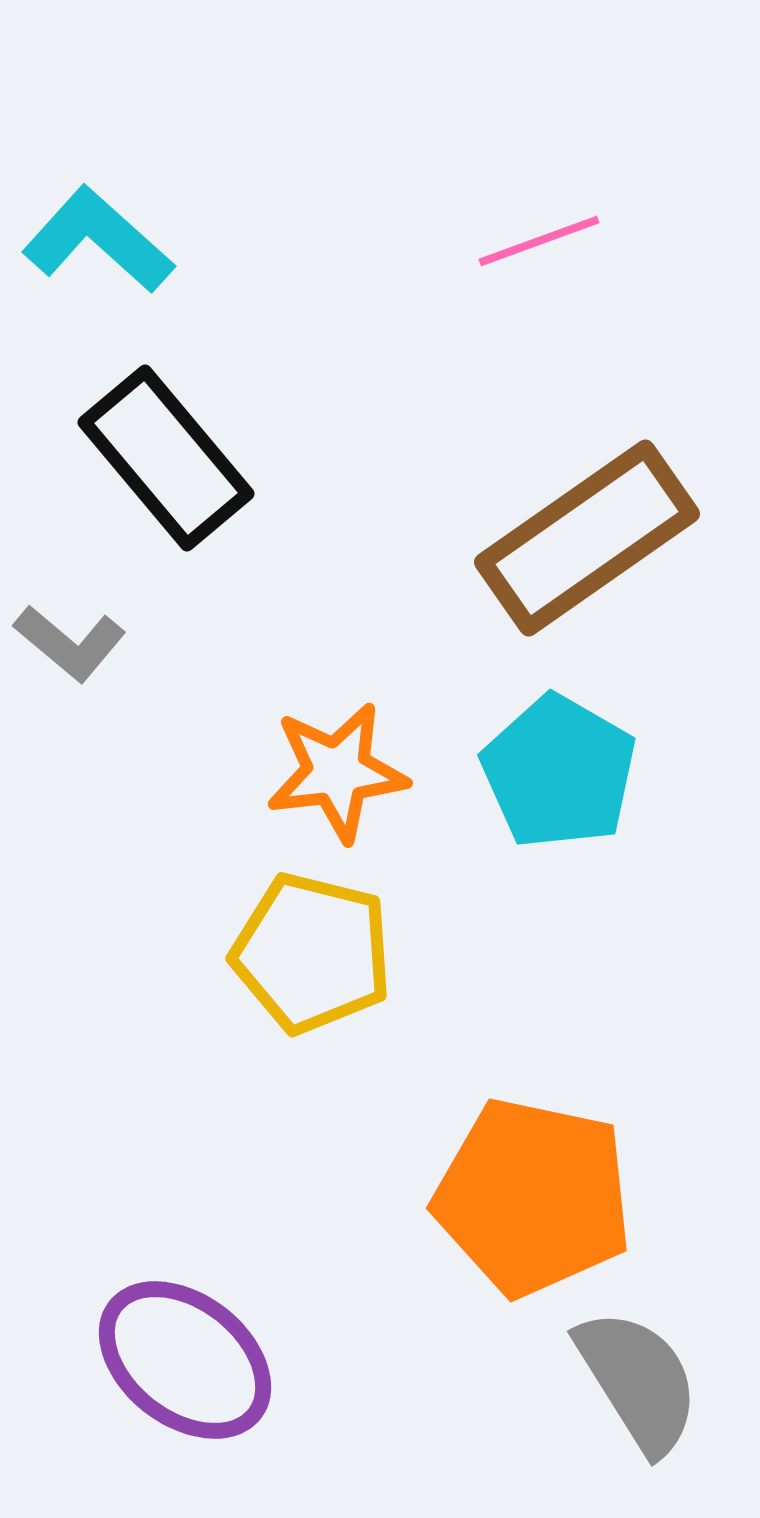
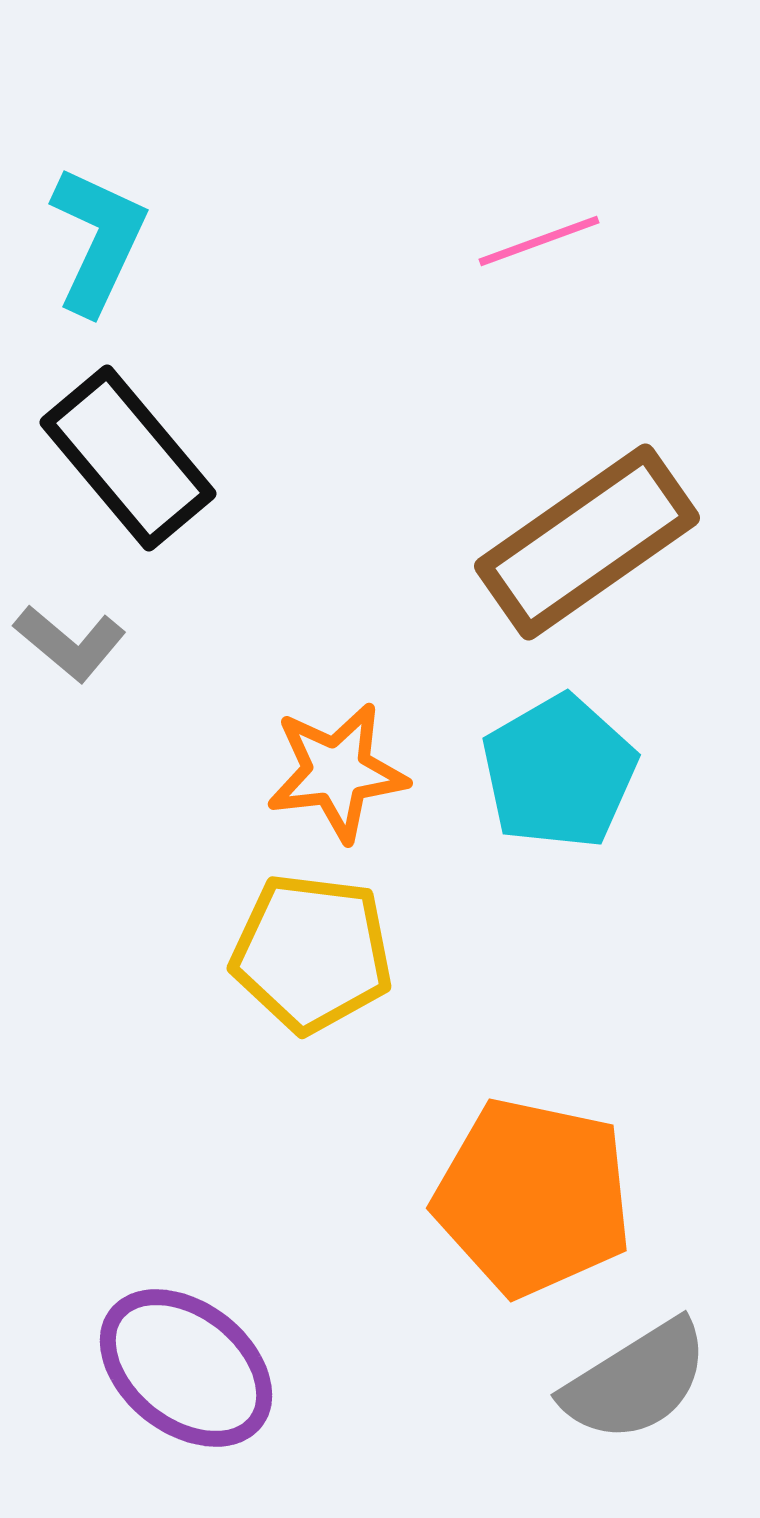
cyan L-shape: rotated 73 degrees clockwise
black rectangle: moved 38 px left
brown rectangle: moved 4 px down
cyan pentagon: rotated 12 degrees clockwise
yellow pentagon: rotated 7 degrees counterclockwise
purple ellipse: moved 1 px right, 8 px down
gray semicircle: moved 2 px left; rotated 90 degrees clockwise
